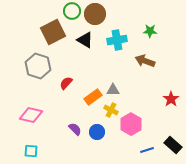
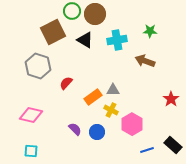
pink hexagon: moved 1 px right
